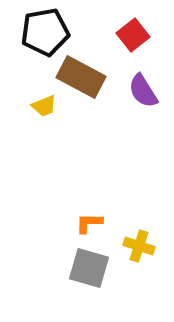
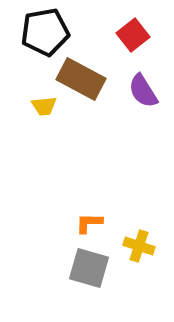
brown rectangle: moved 2 px down
yellow trapezoid: rotated 16 degrees clockwise
